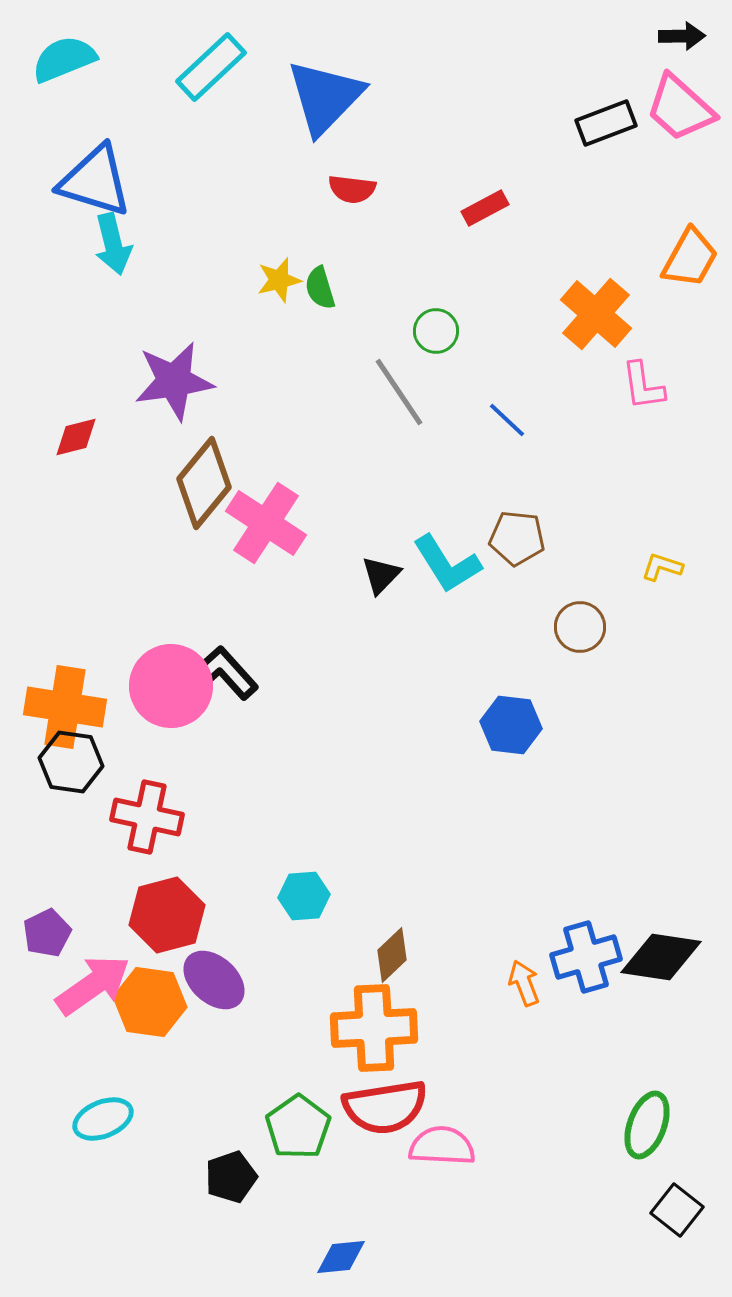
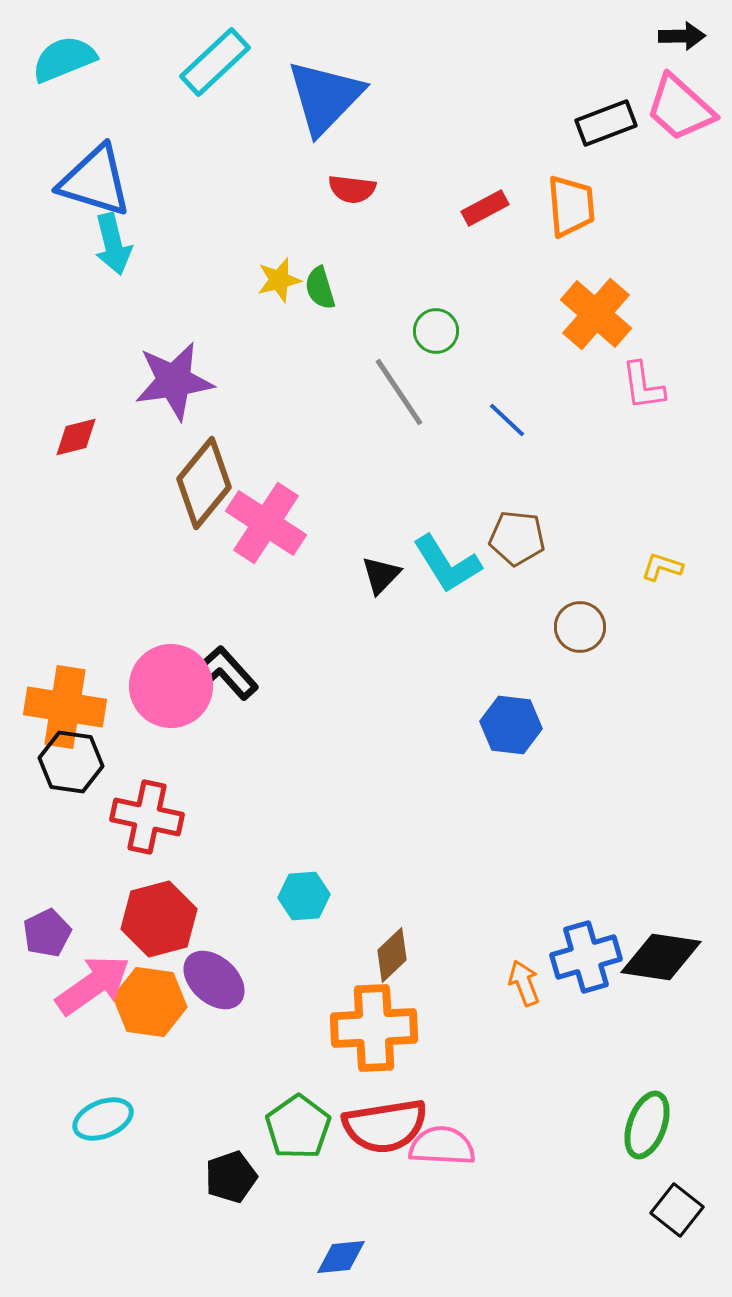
cyan rectangle at (211, 67): moved 4 px right, 5 px up
orange trapezoid at (690, 258): moved 119 px left, 52 px up; rotated 34 degrees counterclockwise
red hexagon at (167, 915): moved 8 px left, 4 px down
red semicircle at (385, 1107): moved 19 px down
